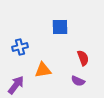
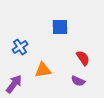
blue cross: rotated 21 degrees counterclockwise
red semicircle: rotated 14 degrees counterclockwise
purple arrow: moved 2 px left, 1 px up
